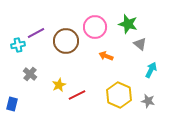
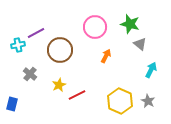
green star: moved 2 px right
brown circle: moved 6 px left, 9 px down
orange arrow: rotated 96 degrees clockwise
yellow hexagon: moved 1 px right, 6 px down
gray star: rotated 16 degrees clockwise
